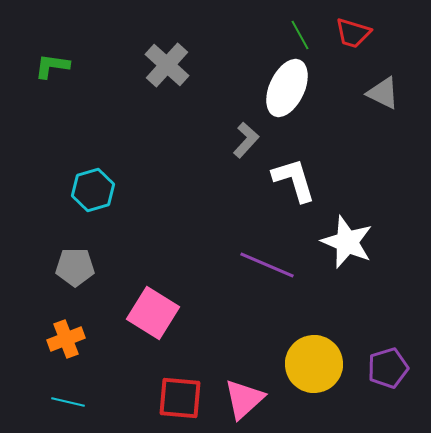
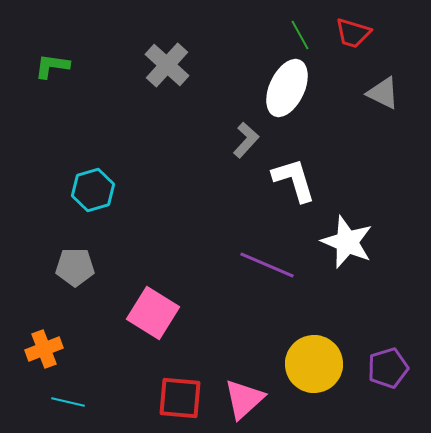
orange cross: moved 22 px left, 10 px down
